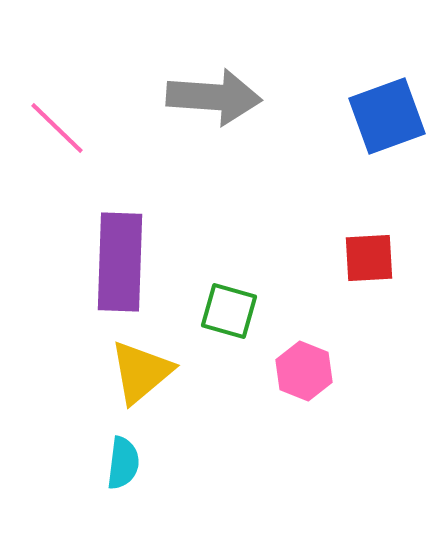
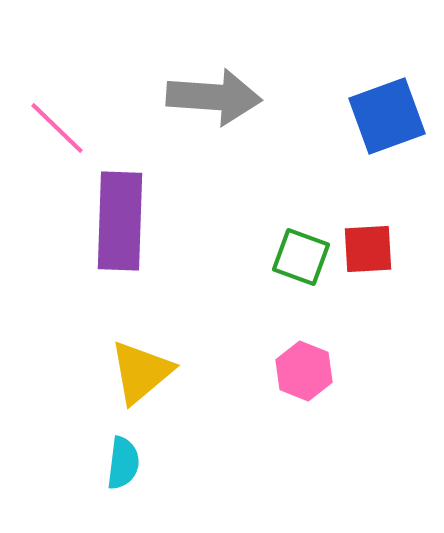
red square: moved 1 px left, 9 px up
purple rectangle: moved 41 px up
green square: moved 72 px right, 54 px up; rotated 4 degrees clockwise
